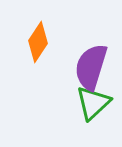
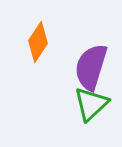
green triangle: moved 2 px left, 1 px down
